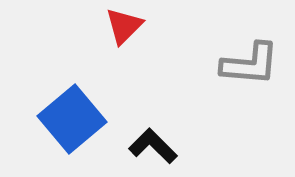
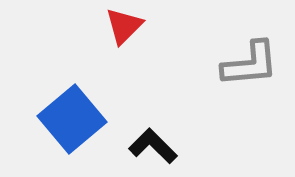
gray L-shape: rotated 10 degrees counterclockwise
